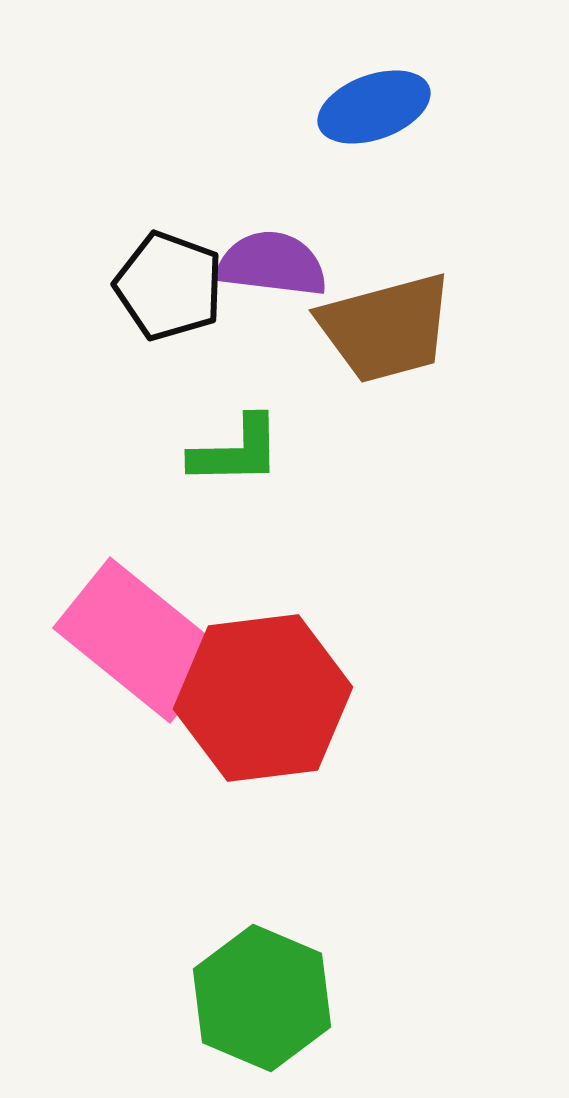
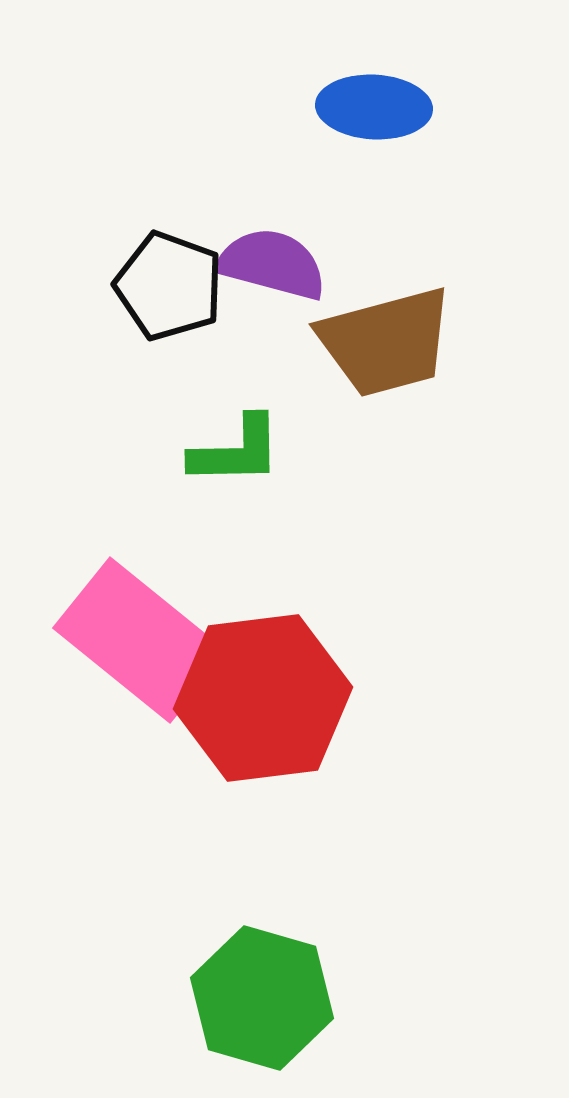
blue ellipse: rotated 23 degrees clockwise
purple semicircle: rotated 8 degrees clockwise
brown trapezoid: moved 14 px down
green hexagon: rotated 7 degrees counterclockwise
